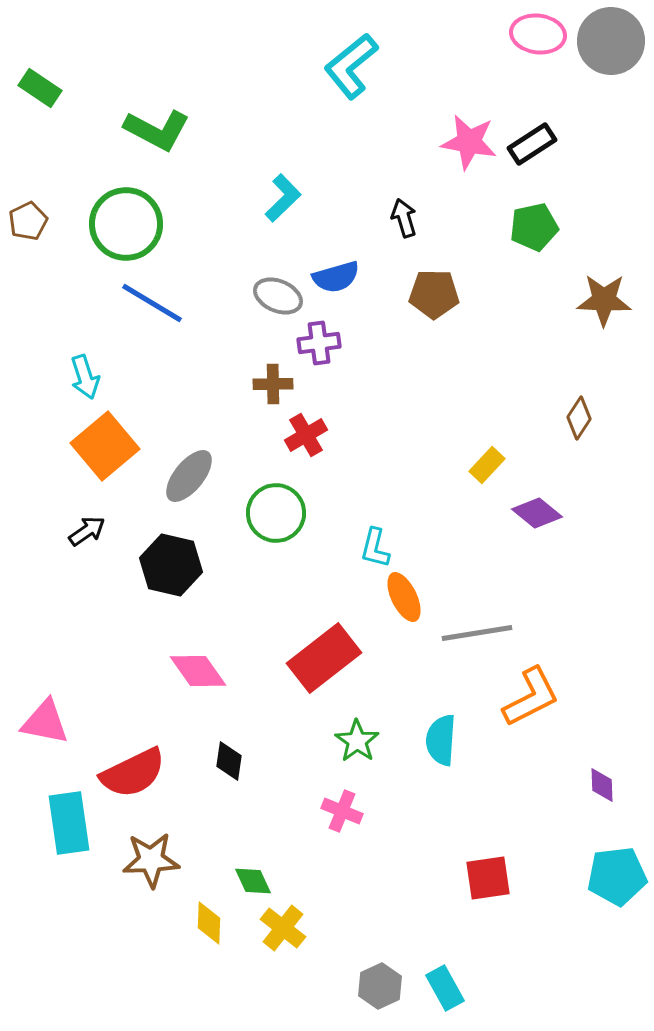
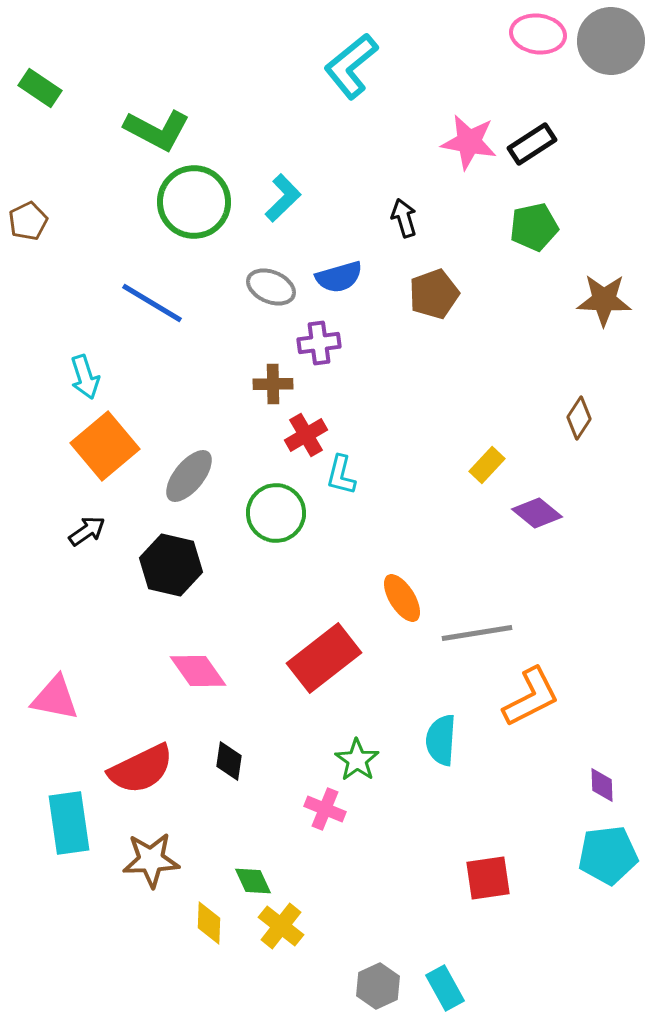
green circle at (126, 224): moved 68 px right, 22 px up
blue semicircle at (336, 277): moved 3 px right
brown pentagon at (434, 294): rotated 21 degrees counterclockwise
gray ellipse at (278, 296): moved 7 px left, 9 px up
cyan L-shape at (375, 548): moved 34 px left, 73 px up
orange ellipse at (404, 597): moved 2 px left, 1 px down; rotated 6 degrees counterclockwise
pink triangle at (45, 722): moved 10 px right, 24 px up
green star at (357, 741): moved 19 px down
red semicircle at (133, 773): moved 8 px right, 4 px up
pink cross at (342, 811): moved 17 px left, 2 px up
cyan pentagon at (617, 876): moved 9 px left, 21 px up
yellow cross at (283, 928): moved 2 px left, 2 px up
gray hexagon at (380, 986): moved 2 px left
